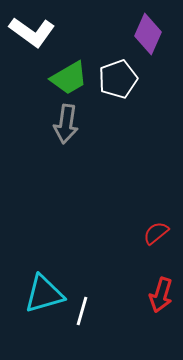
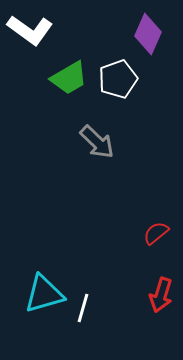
white L-shape: moved 2 px left, 2 px up
gray arrow: moved 31 px right, 18 px down; rotated 54 degrees counterclockwise
white line: moved 1 px right, 3 px up
